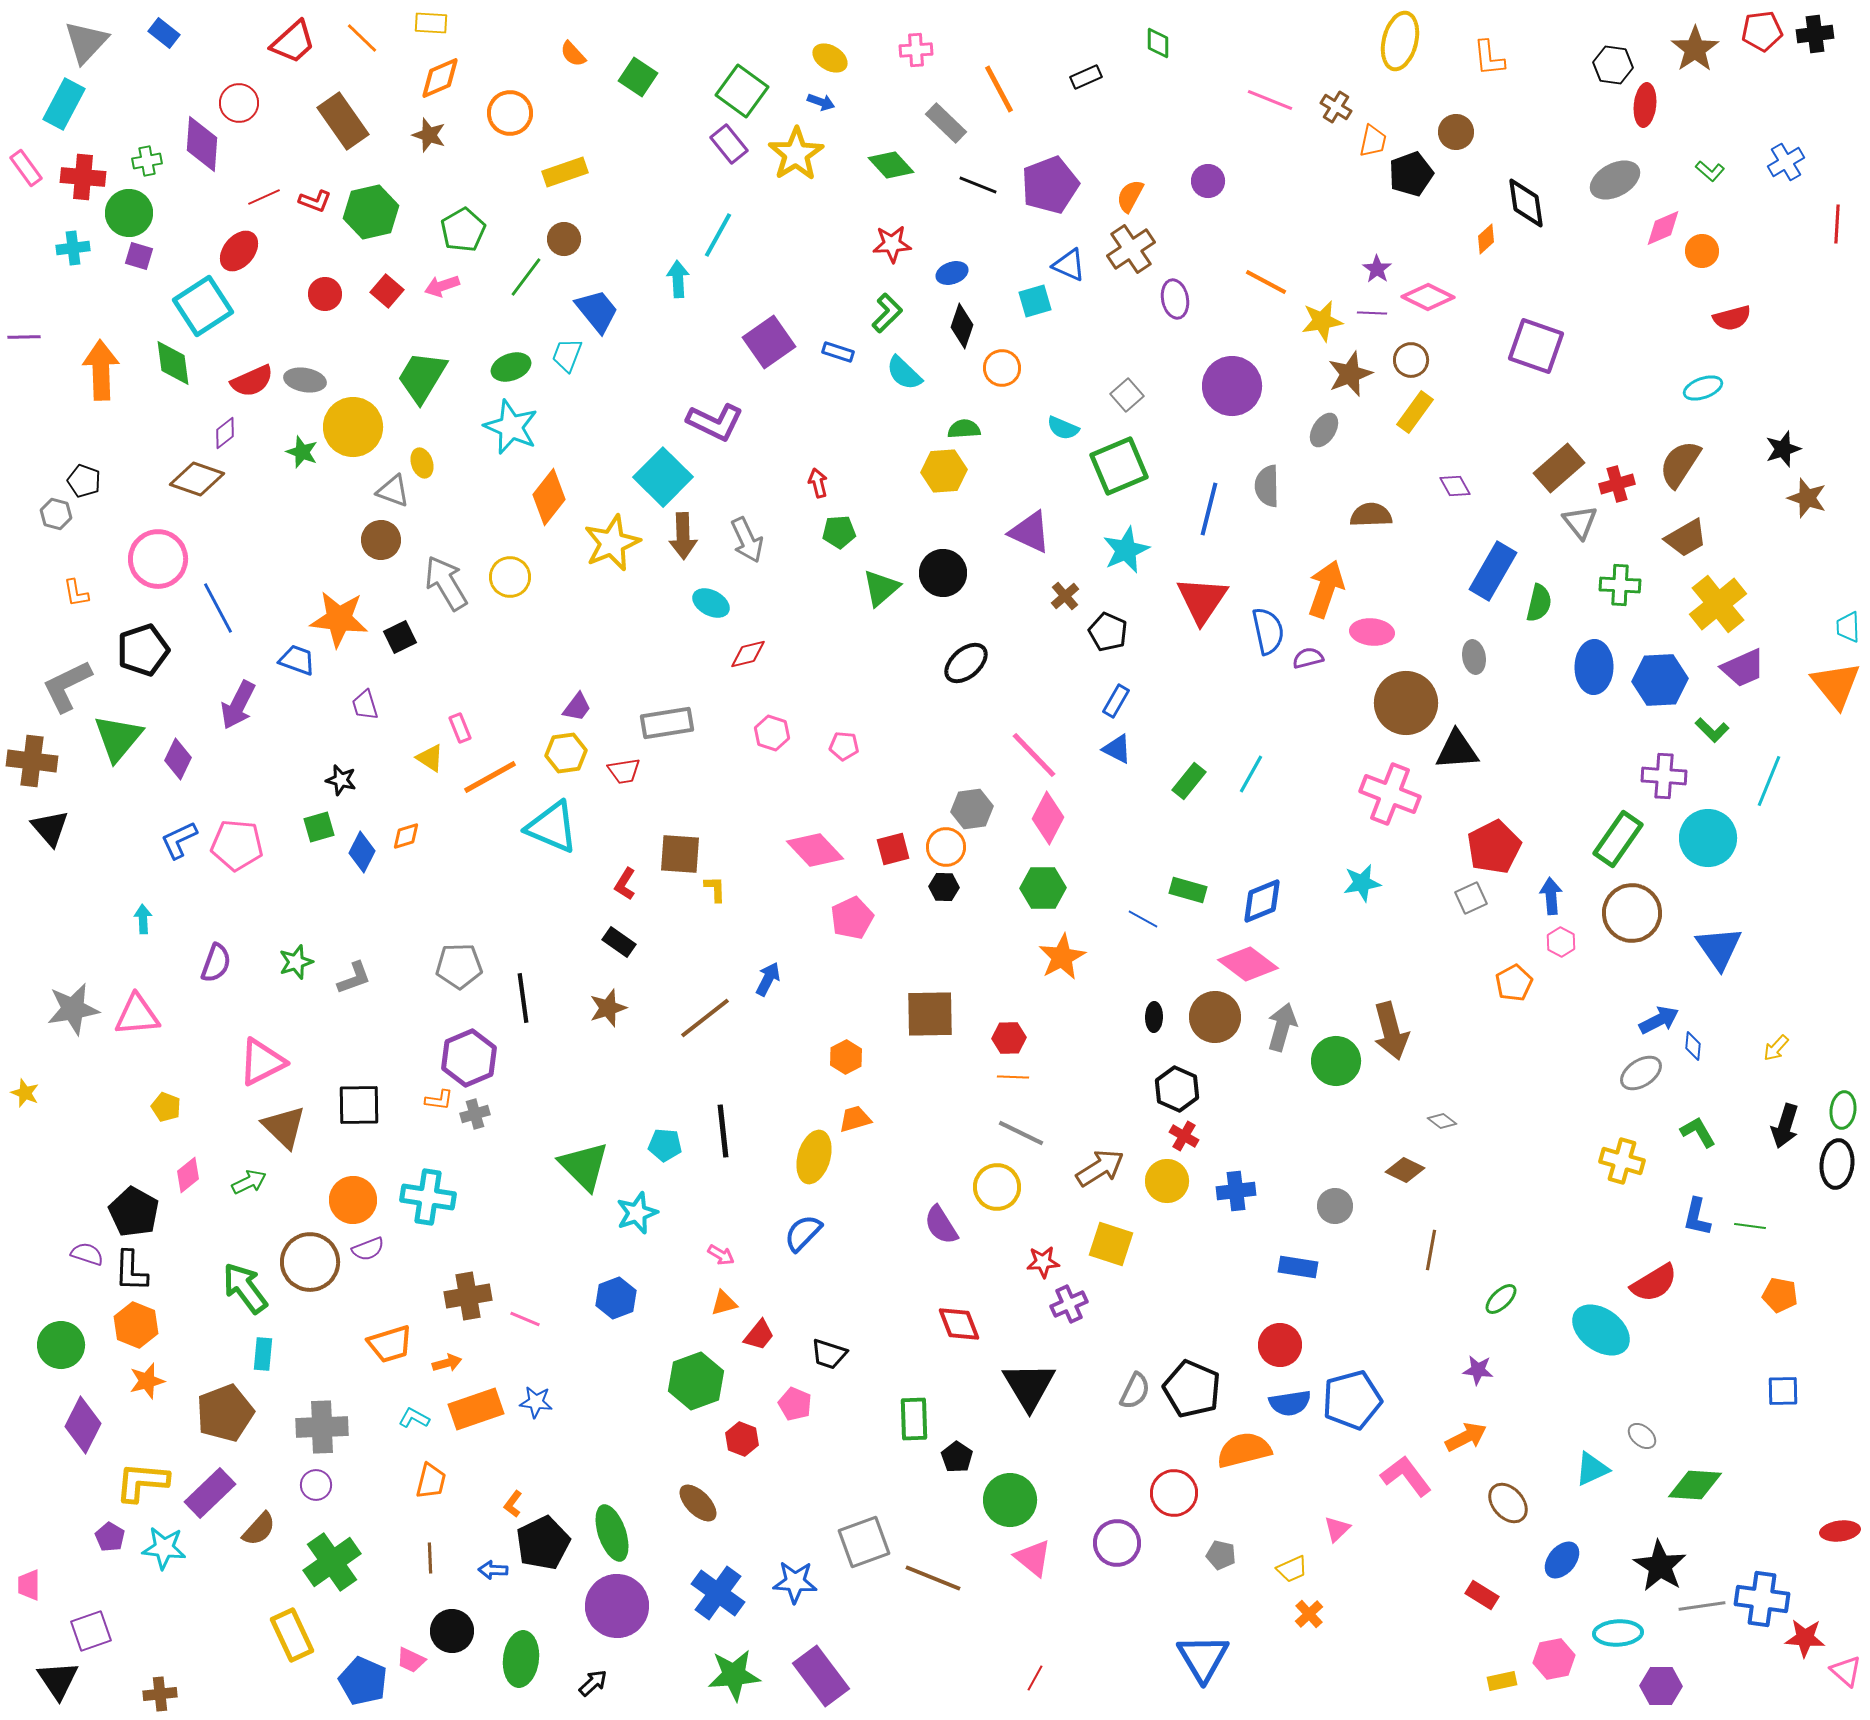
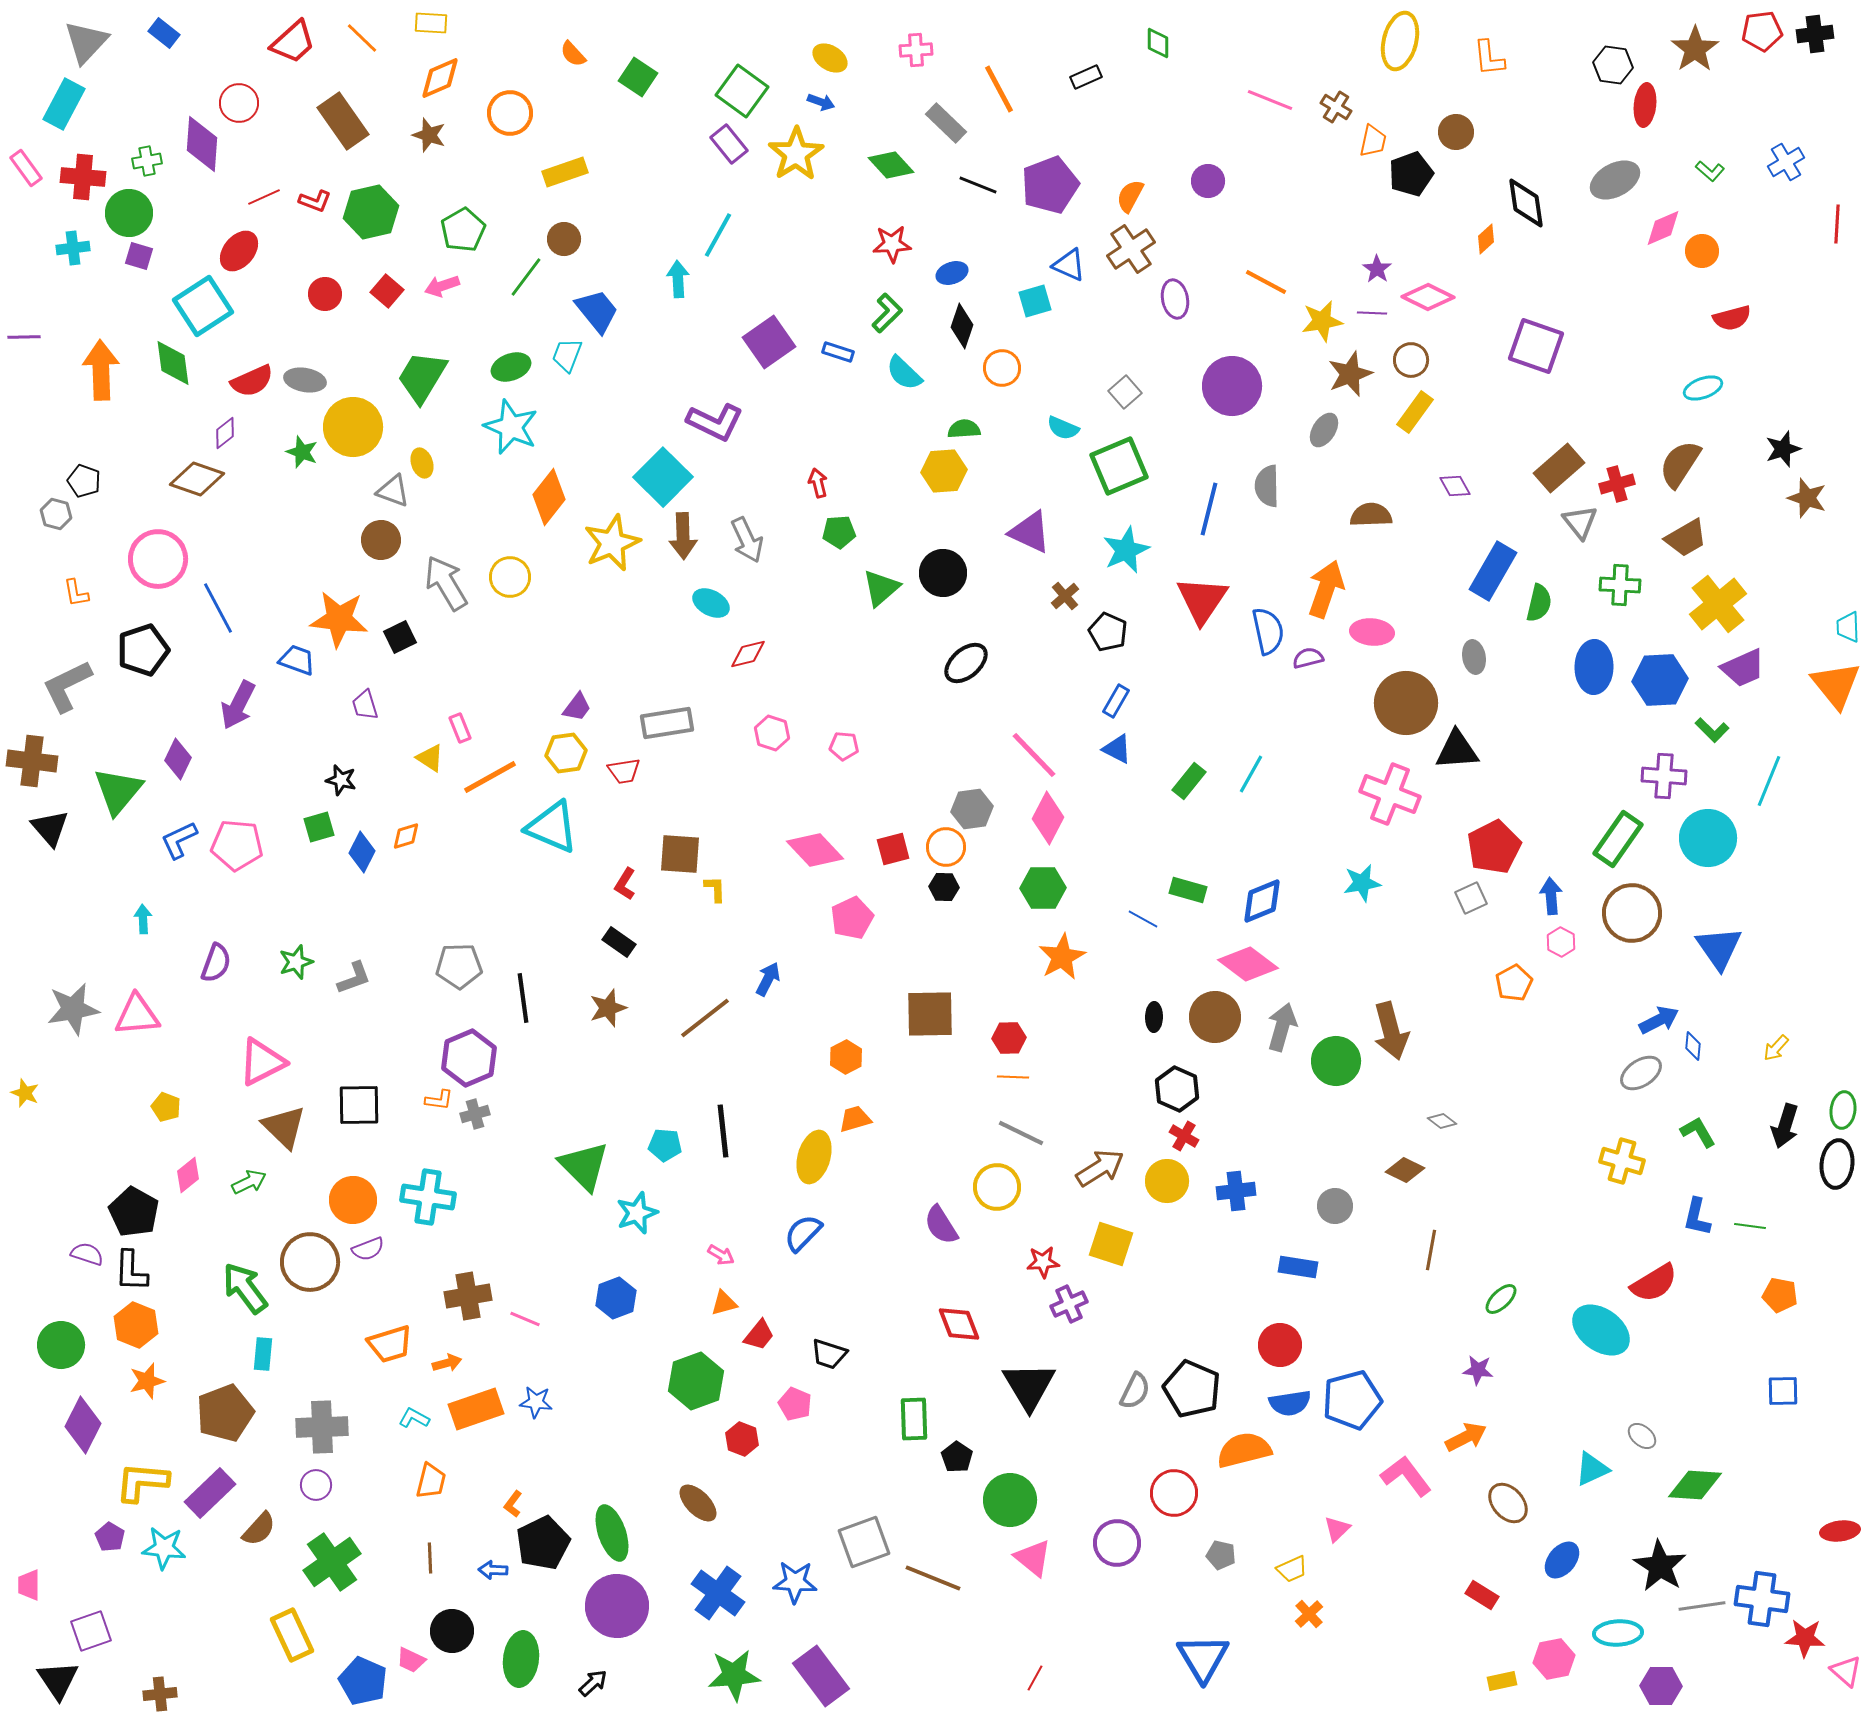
gray square at (1127, 395): moved 2 px left, 3 px up
green triangle at (118, 738): moved 53 px down
